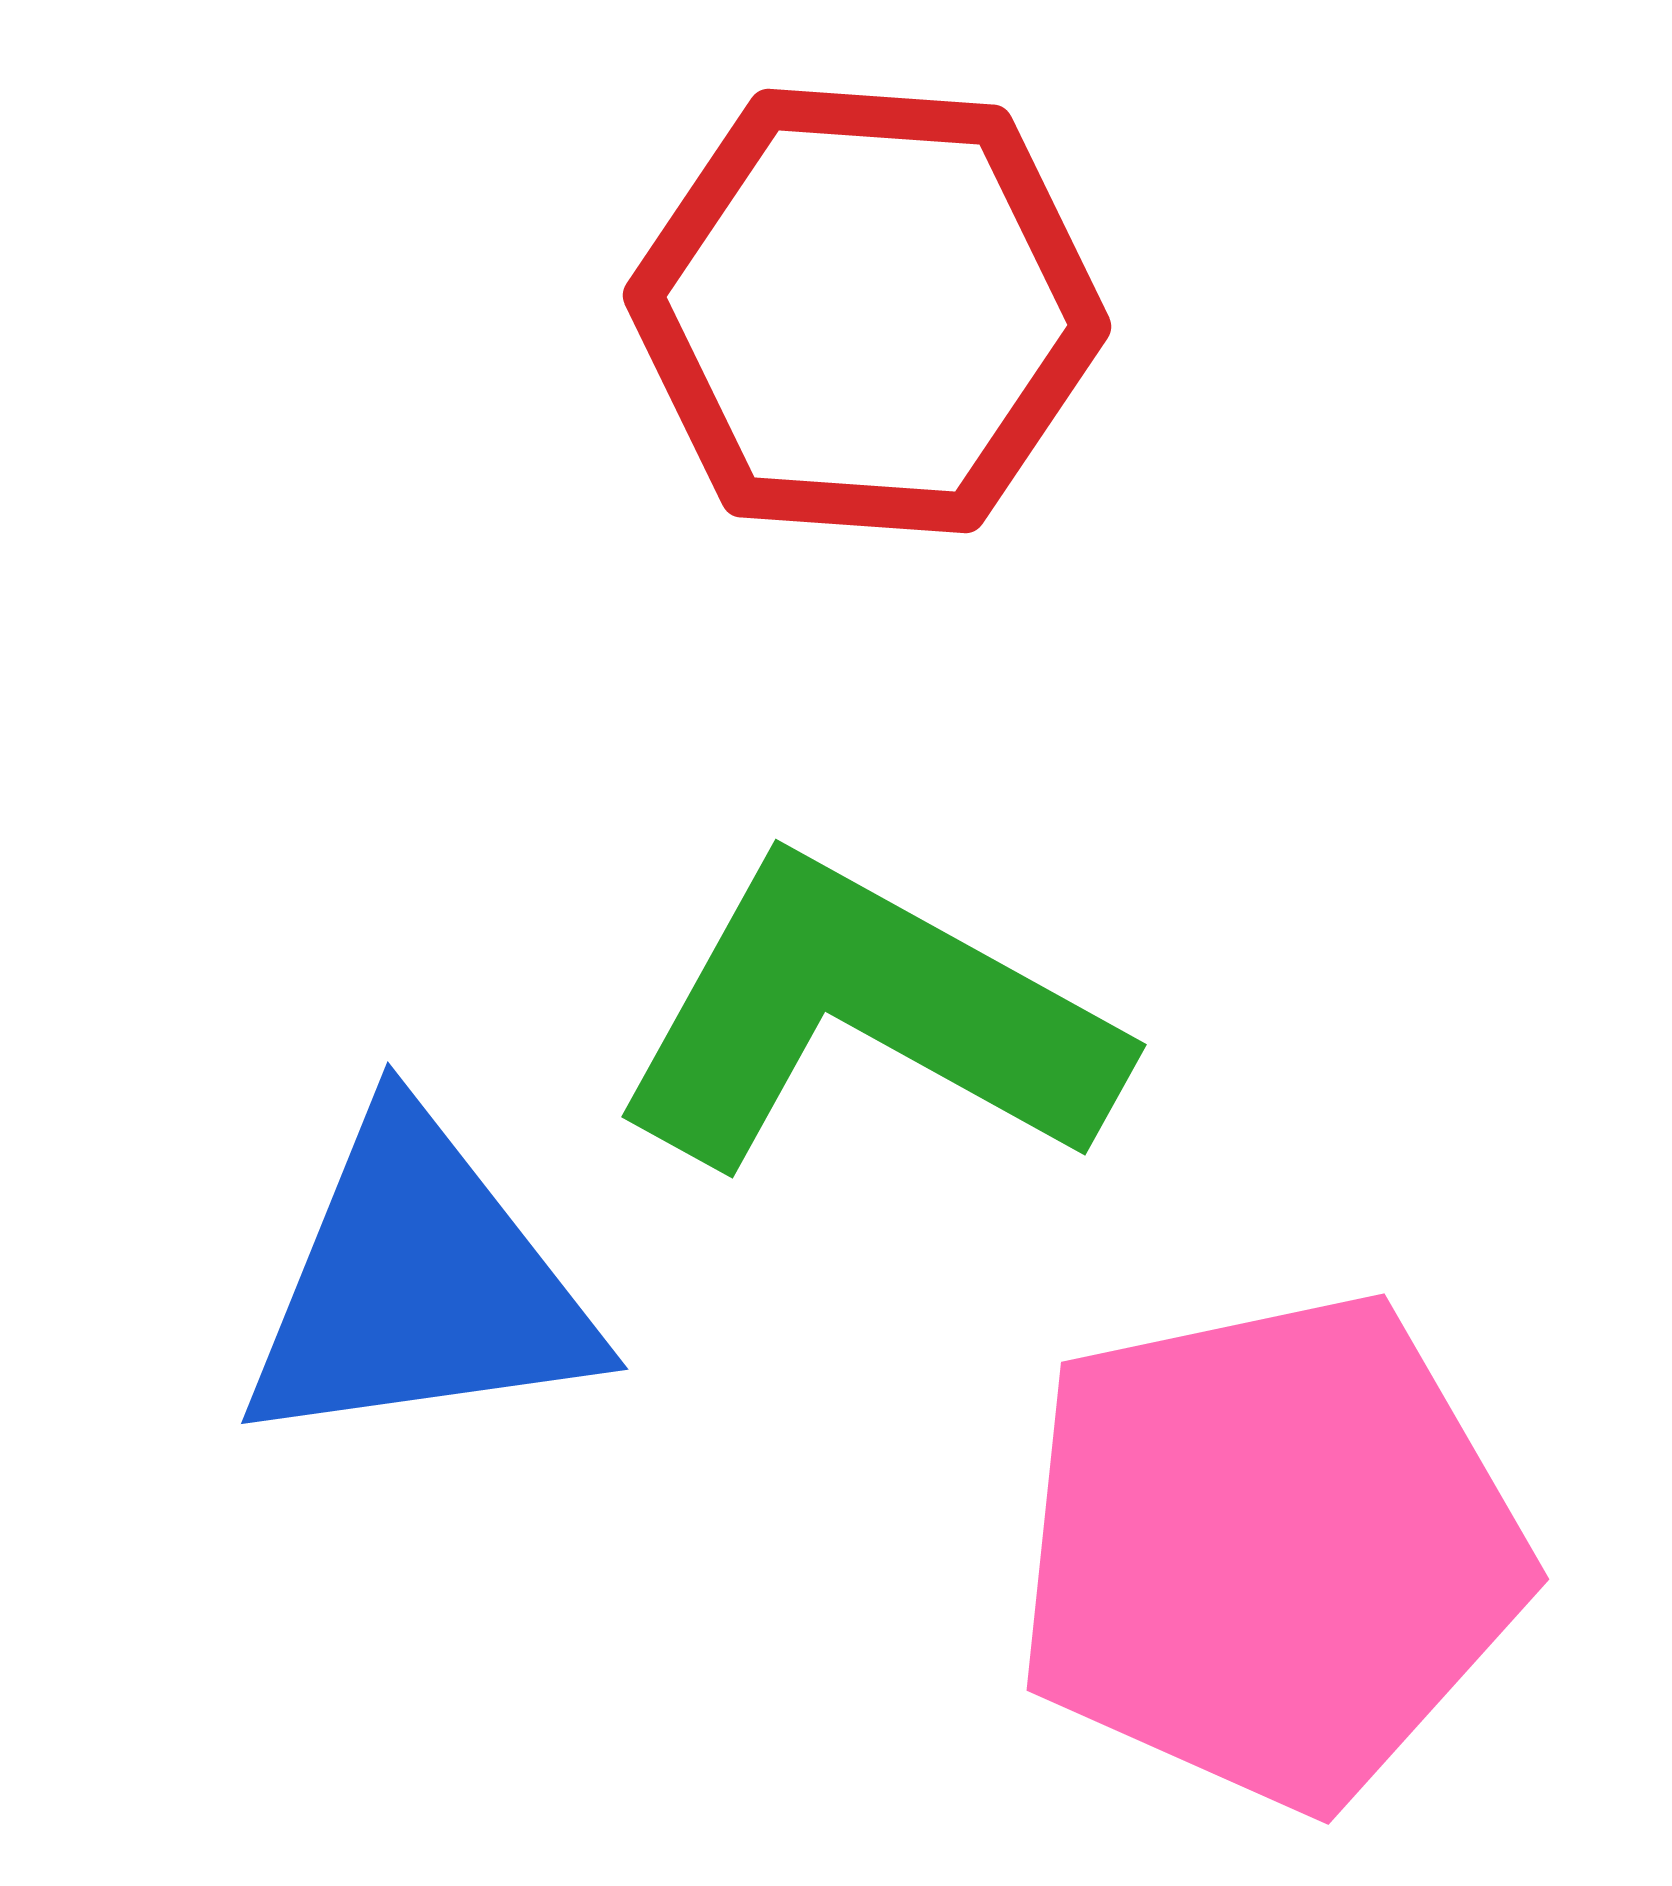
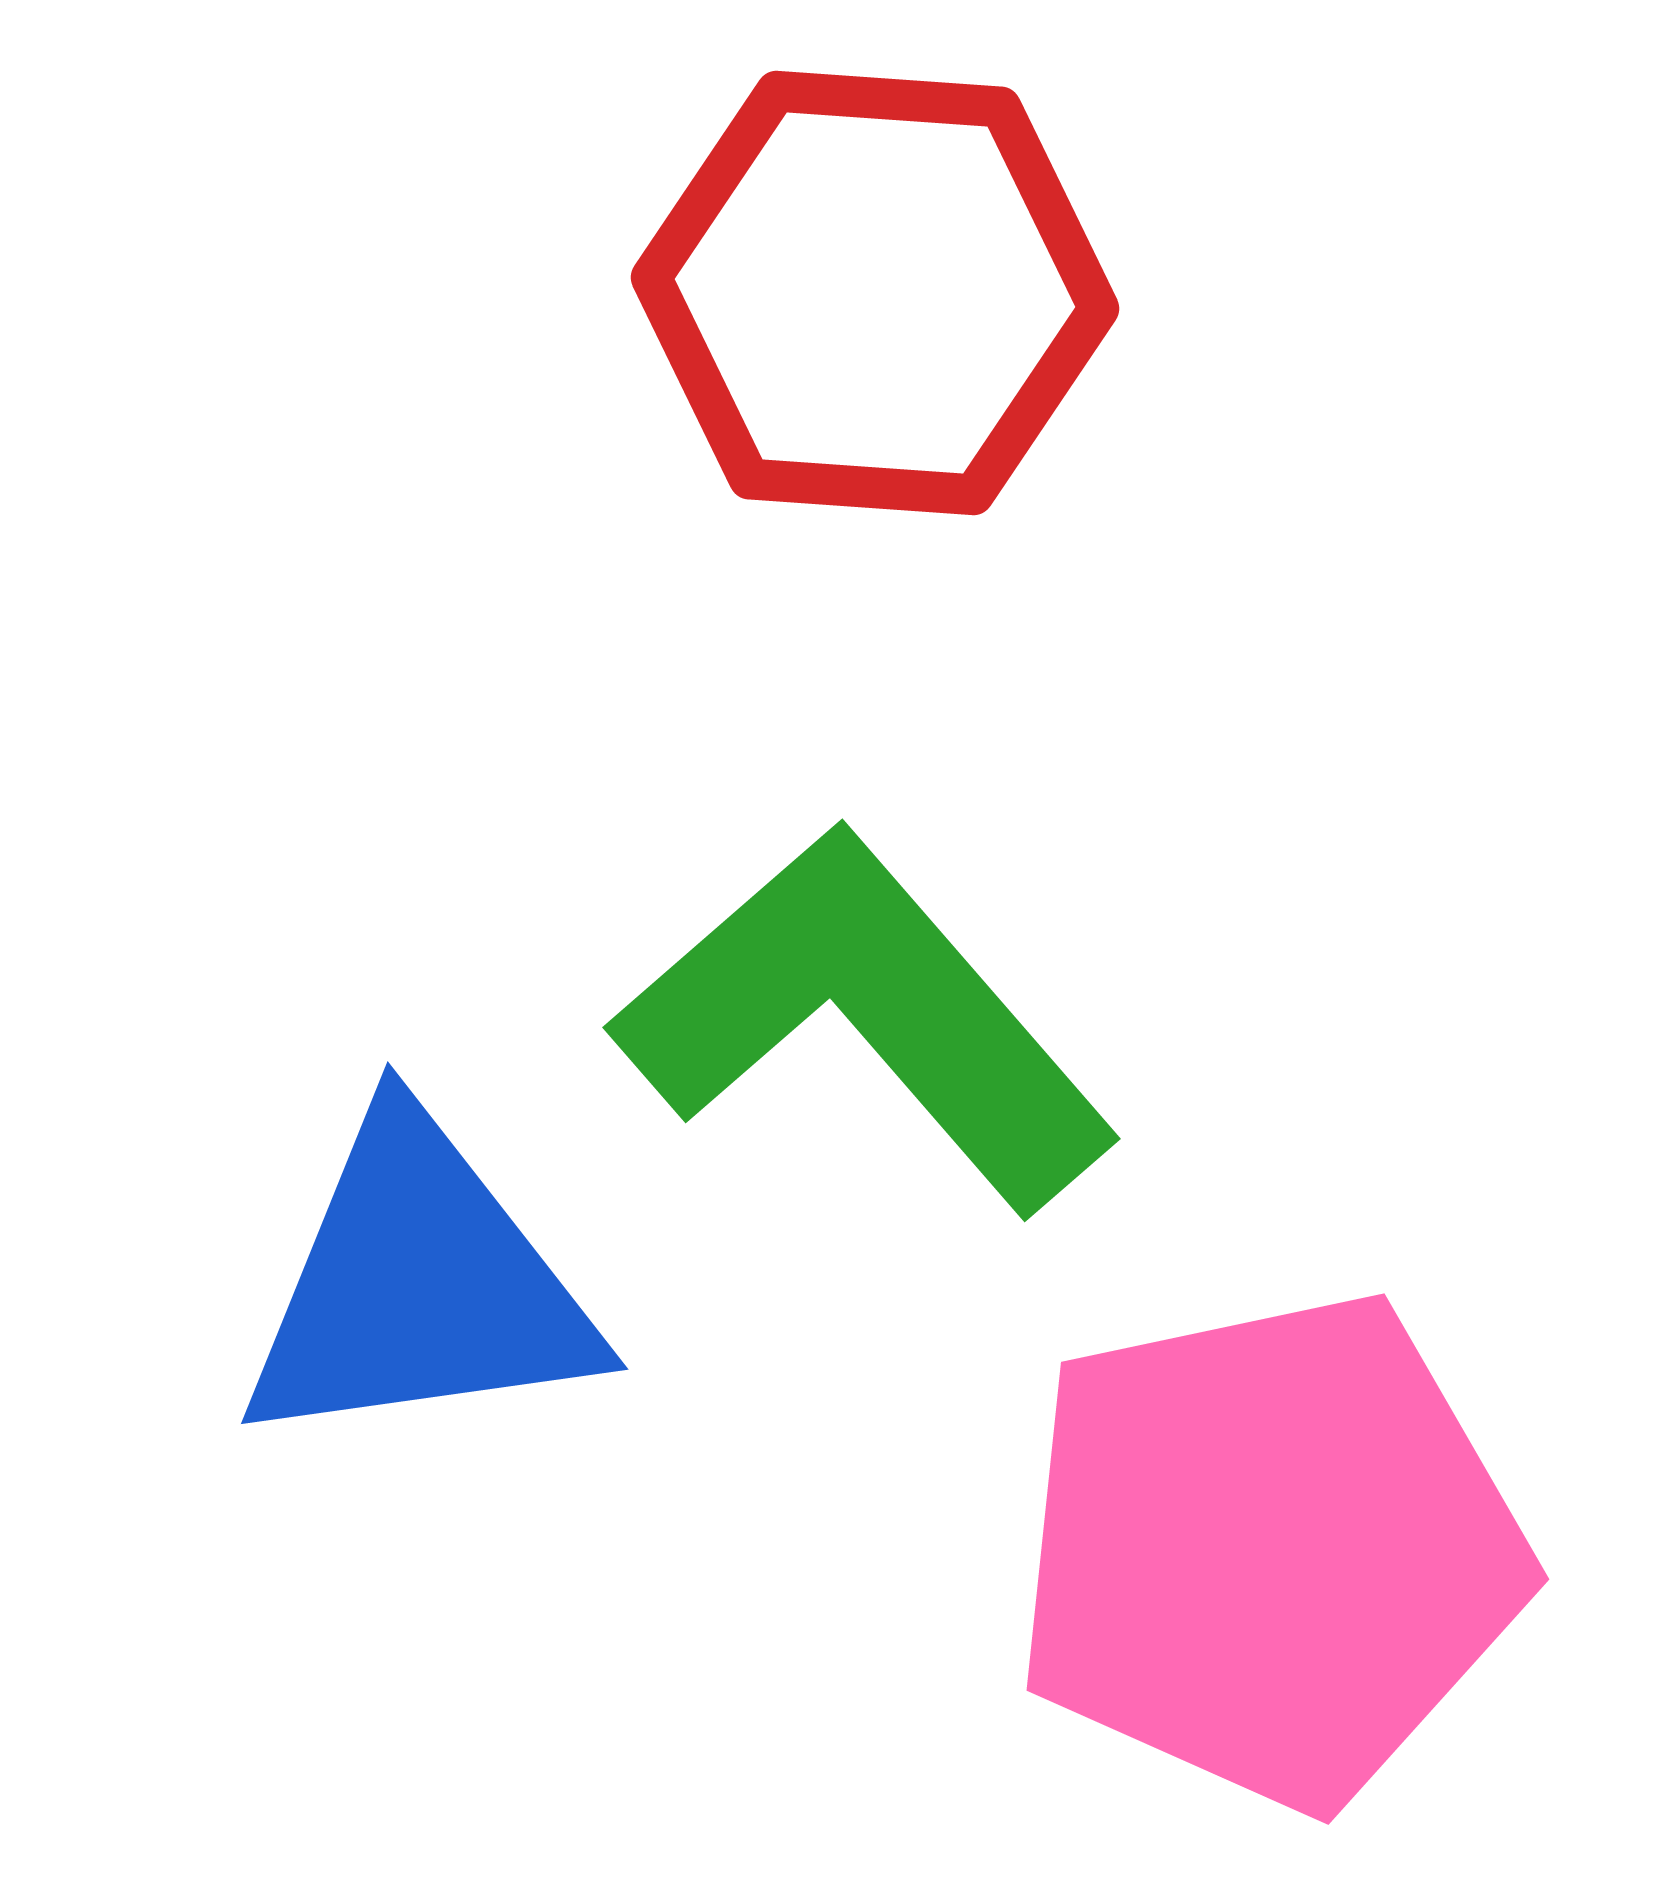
red hexagon: moved 8 px right, 18 px up
green L-shape: rotated 20 degrees clockwise
